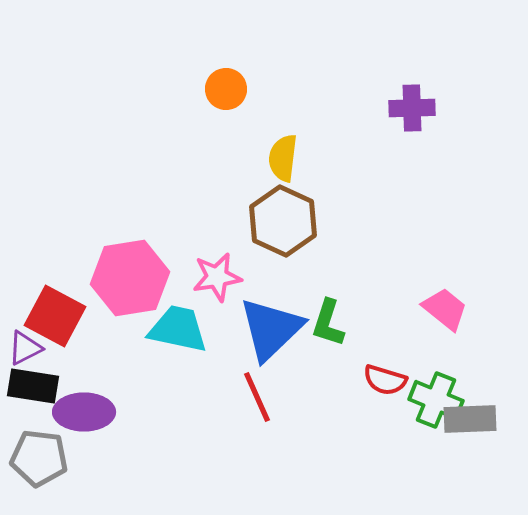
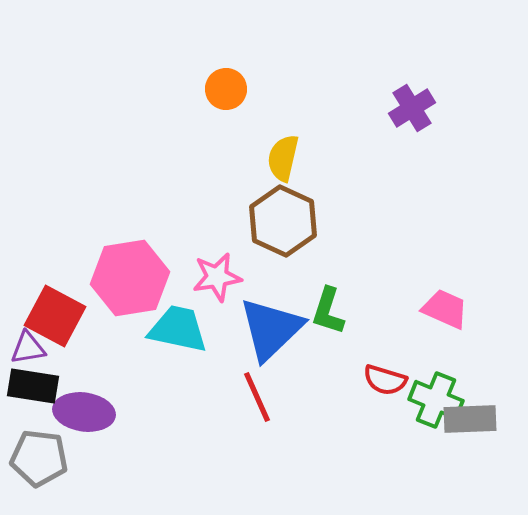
purple cross: rotated 30 degrees counterclockwise
yellow semicircle: rotated 6 degrees clockwise
pink trapezoid: rotated 15 degrees counterclockwise
green L-shape: moved 12 px up
purple triangle: moved 3 px right; rotated 18 degrees clockwise
purple ellipse: rotated 8 degrees clockwise
